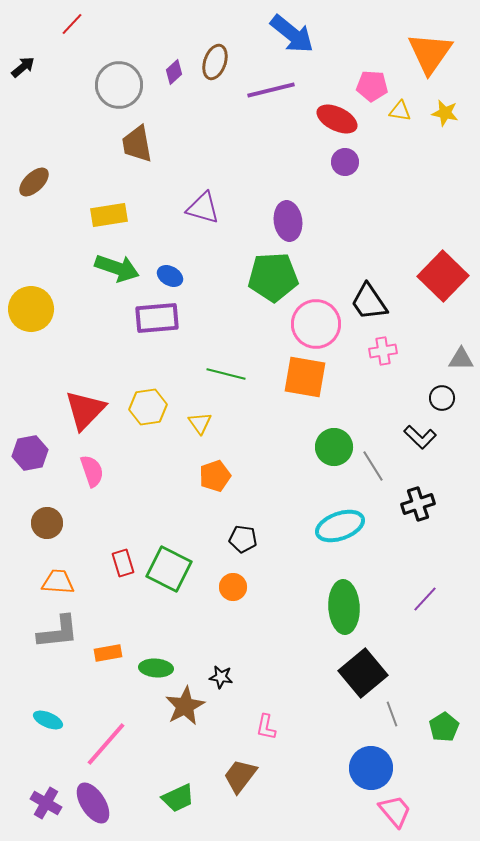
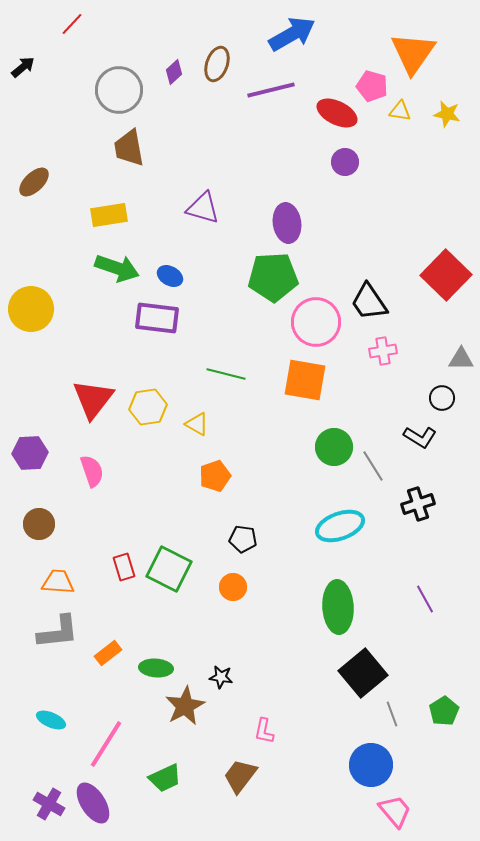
blue arrow at (292, 34): rotated 69 degrees counterclockwise
orange triangle at (430, 53): moved 17 px left
brown ellipse at (215, 62): moved 2 px right, 2 px down
gray circle at (119, 85): moved 5 px down
pink pentagon at (372, 86): rotated 12 degrees clockwise
yellow star at (445, 113): moved 2 px right, 1 px down
red ellipse at (337, 119): moved 6 px up
brown trapezoid at (137, 144): moved 8 px left, 4 px down
purple ellipse at (288, 221): moved 1 px left, 2 px down
red square at (443, 276): moved 3 px right, 1 px up
purple rectangle at (157, 318): rotated 12 degrees clockwise
pink circle at (316, 324): moved 2 px up
orange square at (305, 377): moved 3 px down
red triangle at (85, 410): moved 8 px right, 11 px up; rotated 6 degrees counterclockwise
yellow triangle at (200, 423): moved 3 px left, 1 px down; rotated 25 degrees counterclockwise
black L-shape at (420, 437): rotated 12 degrees counterclockwise
purple hexagon at (30, 453): rotated 8 degrees clockwise
brown circle at (47, 523): moved 8 px left, 1 px down
red rectangle at (123, 563): moved 1 px right, 4 px down
purple line at (425, 599): rotated 72 degrees counterclockwise
green ellipse at (344, 607): moved 6 px left
orange rectangle at (108, 653): rotated 28 degrees counterclockwise
cyan ellipse at (48, 720): moved 3 px right
pink L-shape at (266, 727): moved 2 px left, 4 px down
green pentagon at (444, 727): moved 16 px up
pink line at (106, 744): rotated 9 degrees counterclockwise
blue circle at (371, 768): moved 3 px up
green trapezoid at (178, 798): moved 13 px left, 20 px up
purple cross at (46, 803): moved 3 px right, 1 px down
